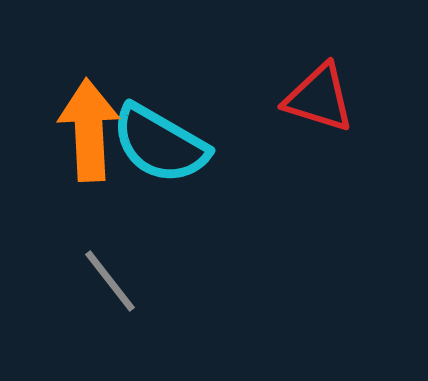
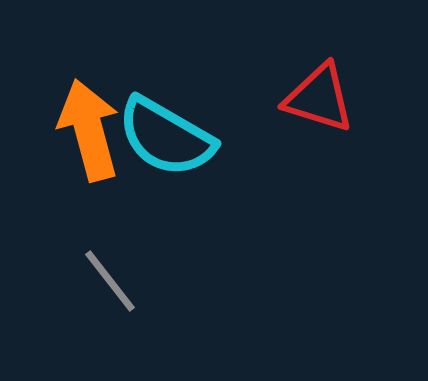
orange arrow: rotated 12 degrees counterclockwise
cyan semicircle: moved 6 px right, 7 px up
